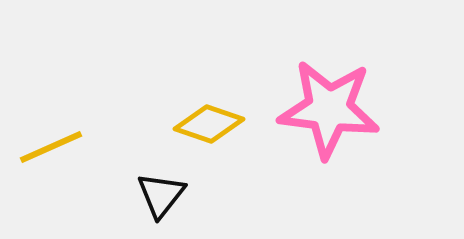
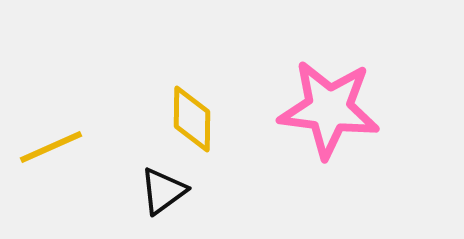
yellow diamond: moved 17 px left, 5 px up; rotated 72 degrees clockwise
black triangle: moved 2 px right, 4 px up; rotated 16 degrees clockwise
